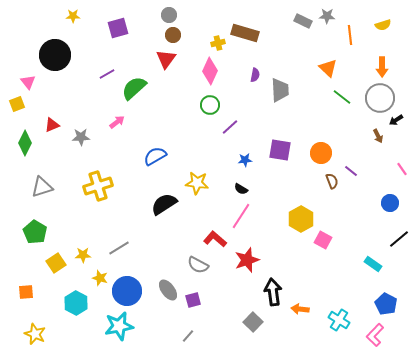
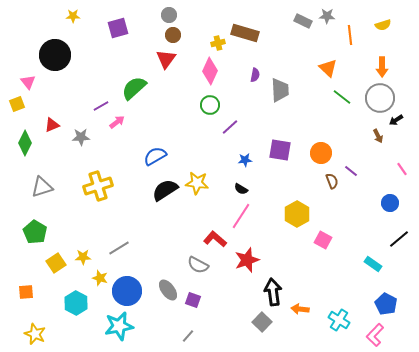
purple line at (107, 74): moved 6 px left, 32 px down
black semicircle at (164, 204): moved 1 px right, 14 px up
yellow hexagon at (301, 219): moved 4 px left, 5 px up
yellow star at (83, 255): moved 2 px down
purple square at (193, 300): rotated 35 degrees clockwise
gray square at (253, 322): moved 9 px right
